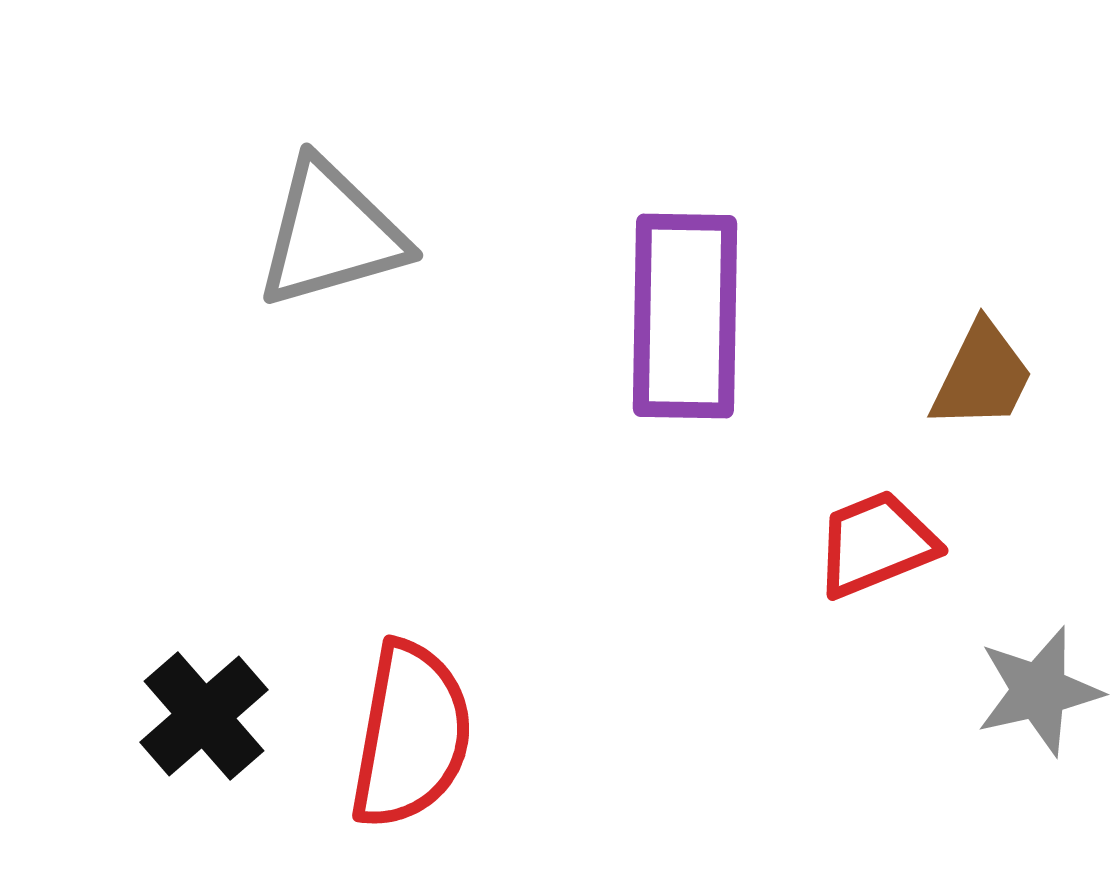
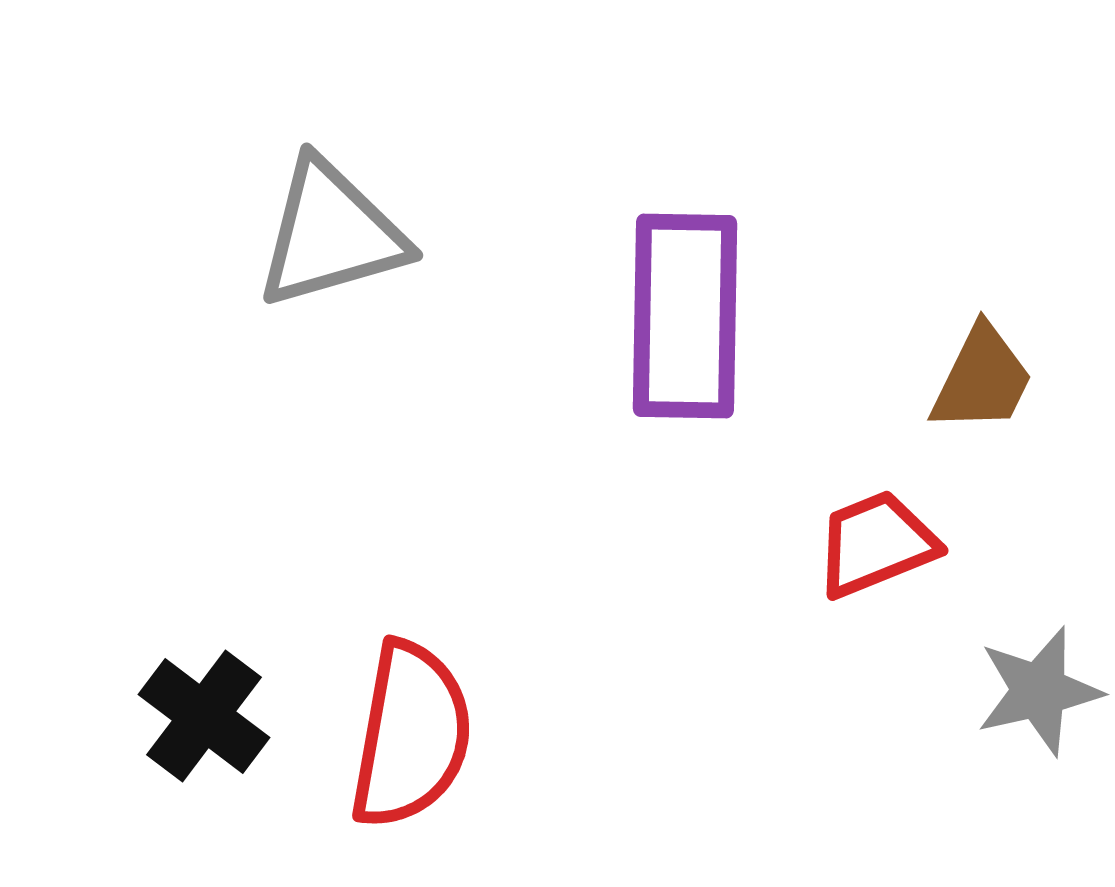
brown trapezoid: moved 3 px down
black cross: rotated 12 degrees counterclockwise
